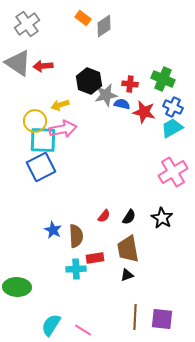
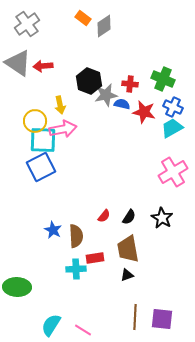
yellow arrow: rotated 84 degrees counterclockwise
